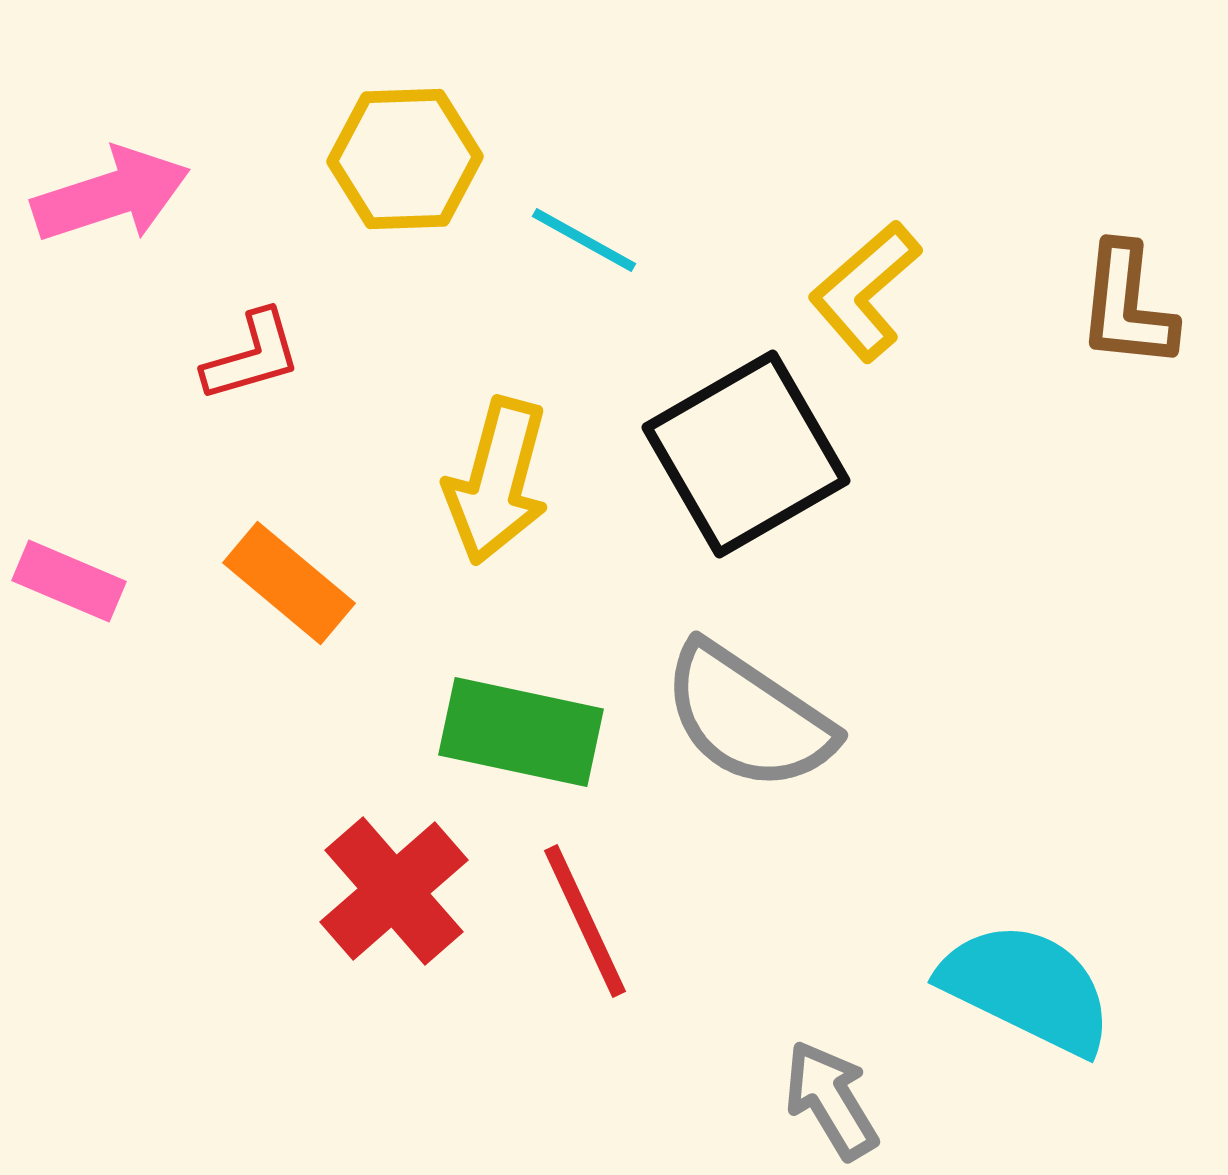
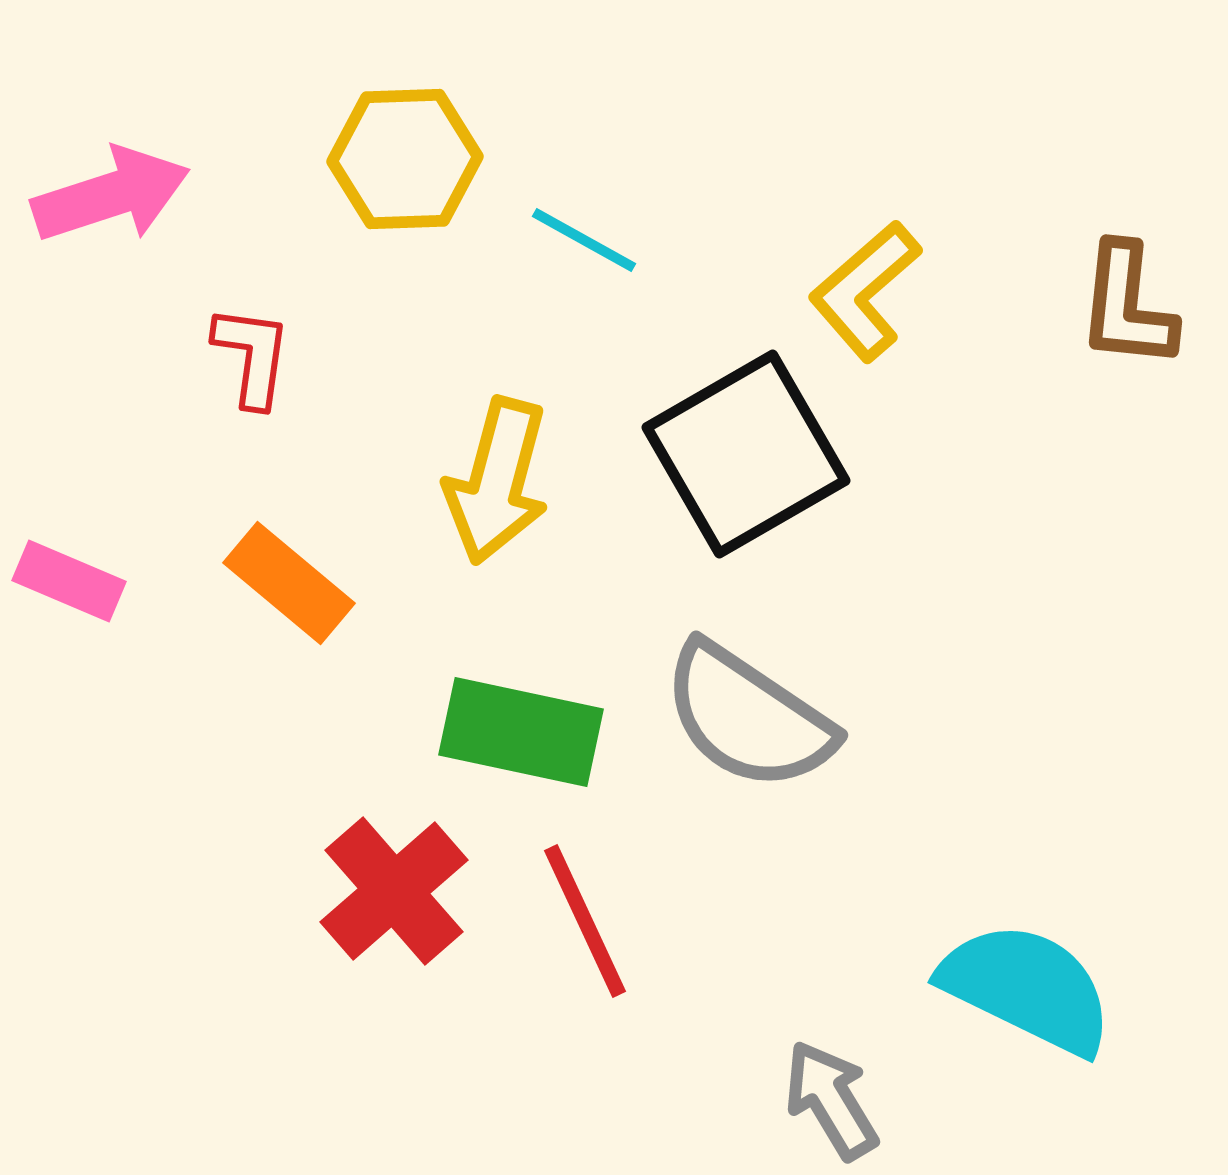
red L-shape: rotated 66 degrees counterclockwise
